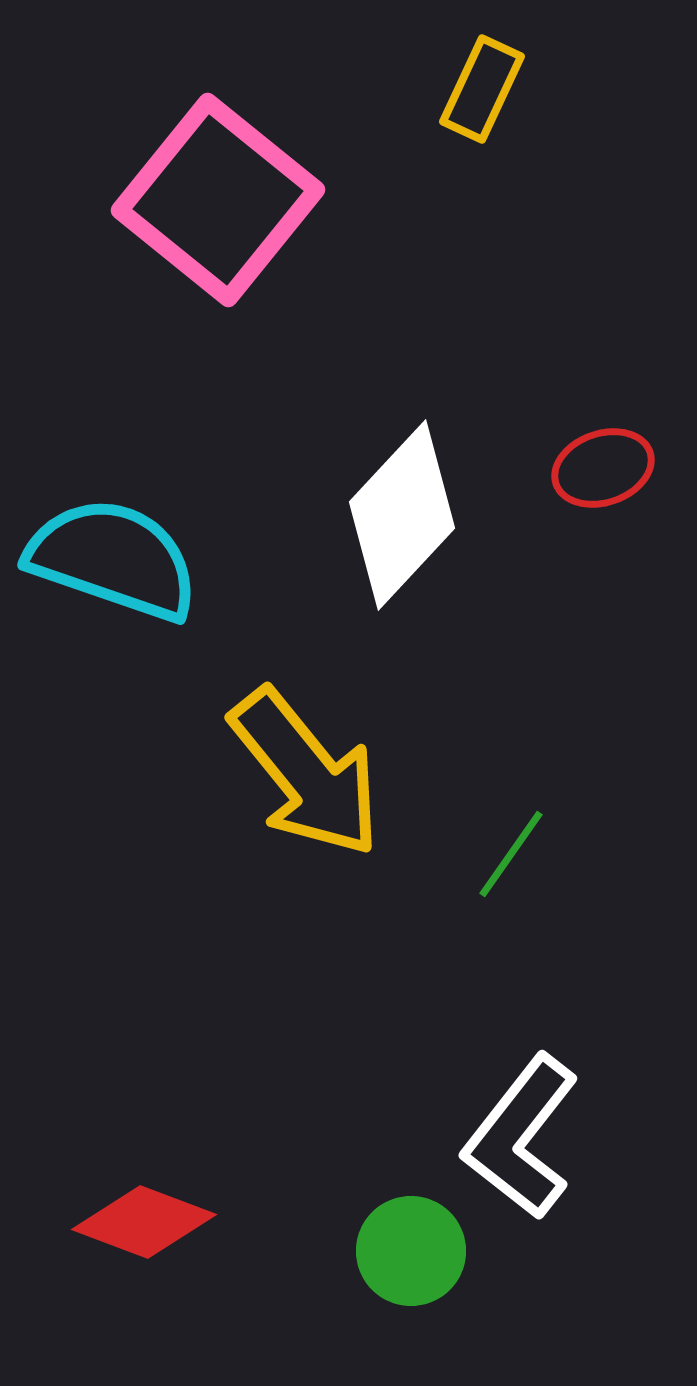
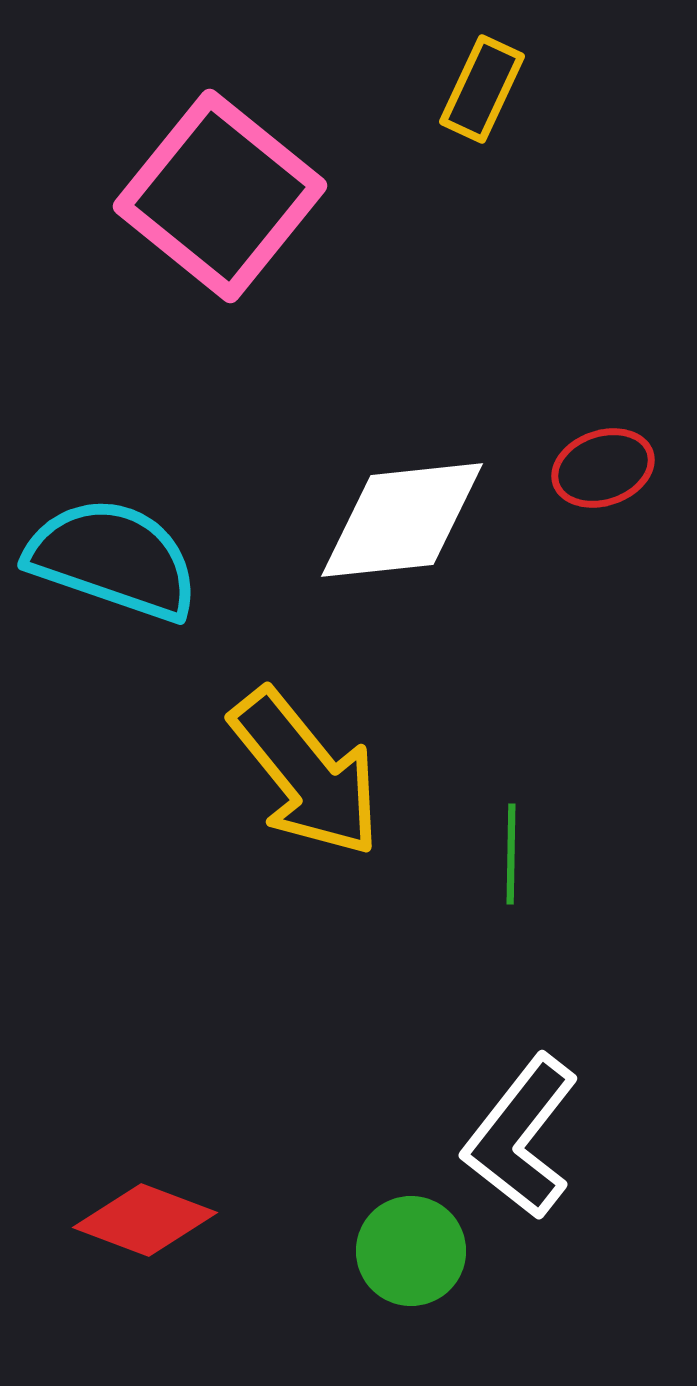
pink square: moved 2 px right, 4 px up
white diamond: moved 5 px down; rotated 41 degrees clockwise
green line: rotated 34 degrees counterclockwise
red diamond: moved 1 px right, 2 px up
